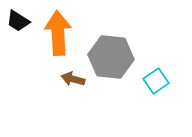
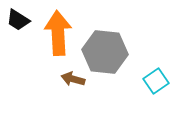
black trapezoid: moved 1 px up
gray hexagon: moved 6 px left, 5 px up
